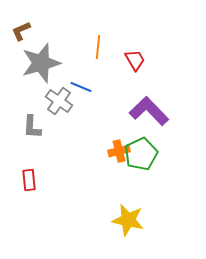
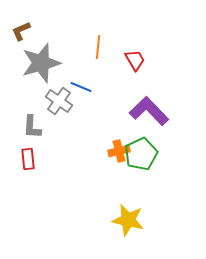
red rectangle: moved 1 px left, 21 px up
